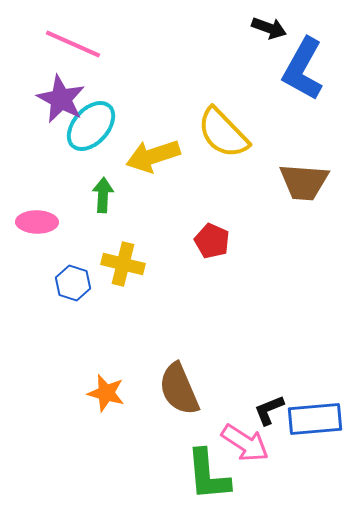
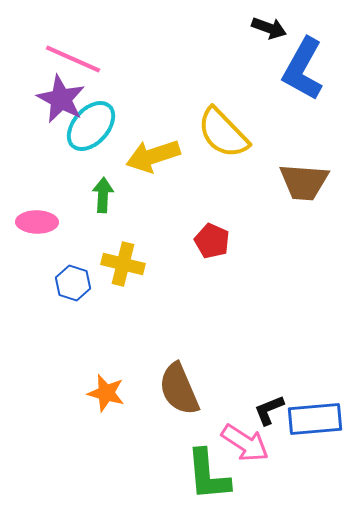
pink line: moved 15 px down
